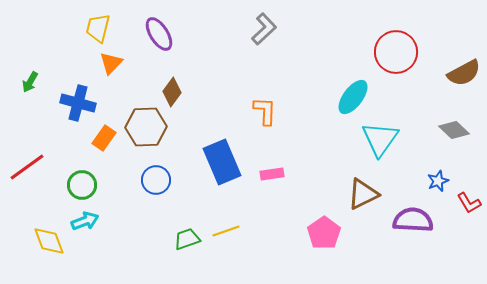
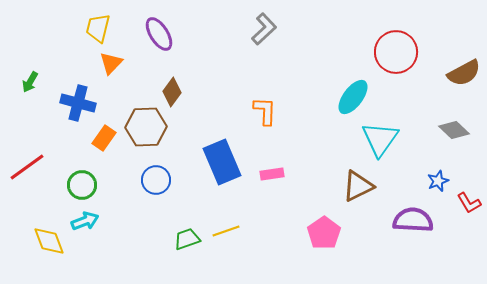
brown triangle: moved 5 px left, 8 px up
